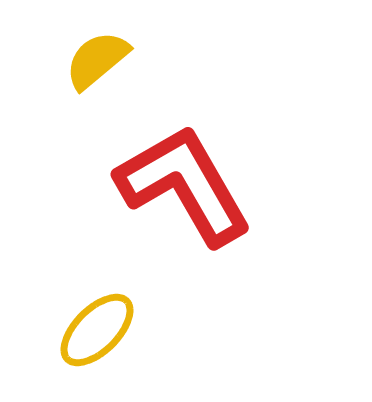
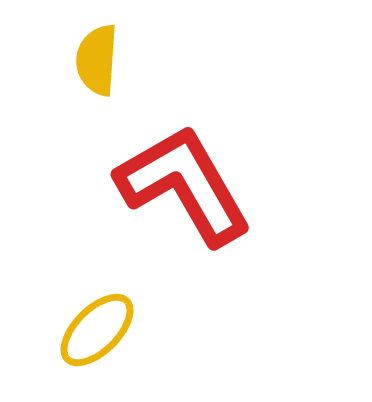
yellow semicircle: rotated 46 degrees counterclockwise
